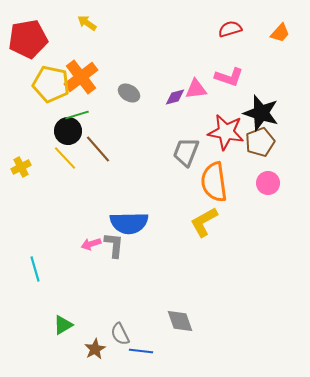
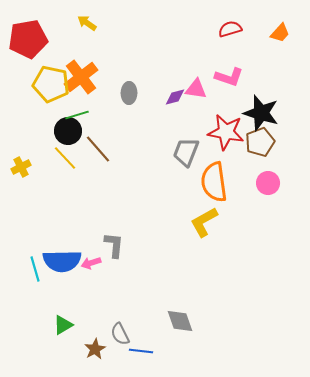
pink triangle: rotated 15 degrees clockwise
gray ellipse: rotated 60 degrees clockwise
blue semicircle: moved 67 px left, 38 px down
pink arrow: moved 19 px down
